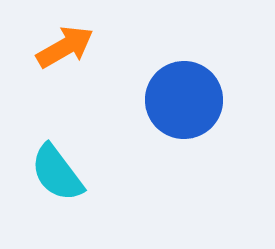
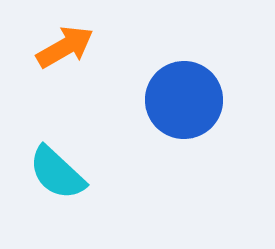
cyan semicircle: rotated 10 degrees counterclockwise
